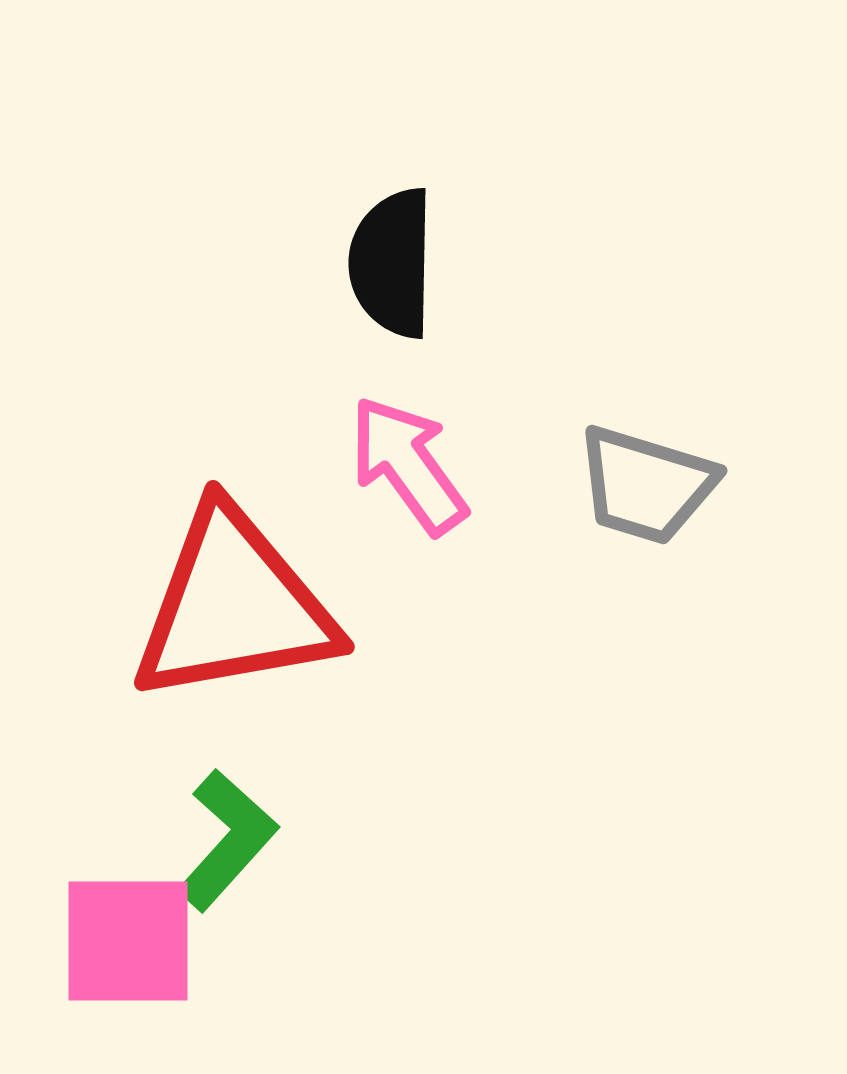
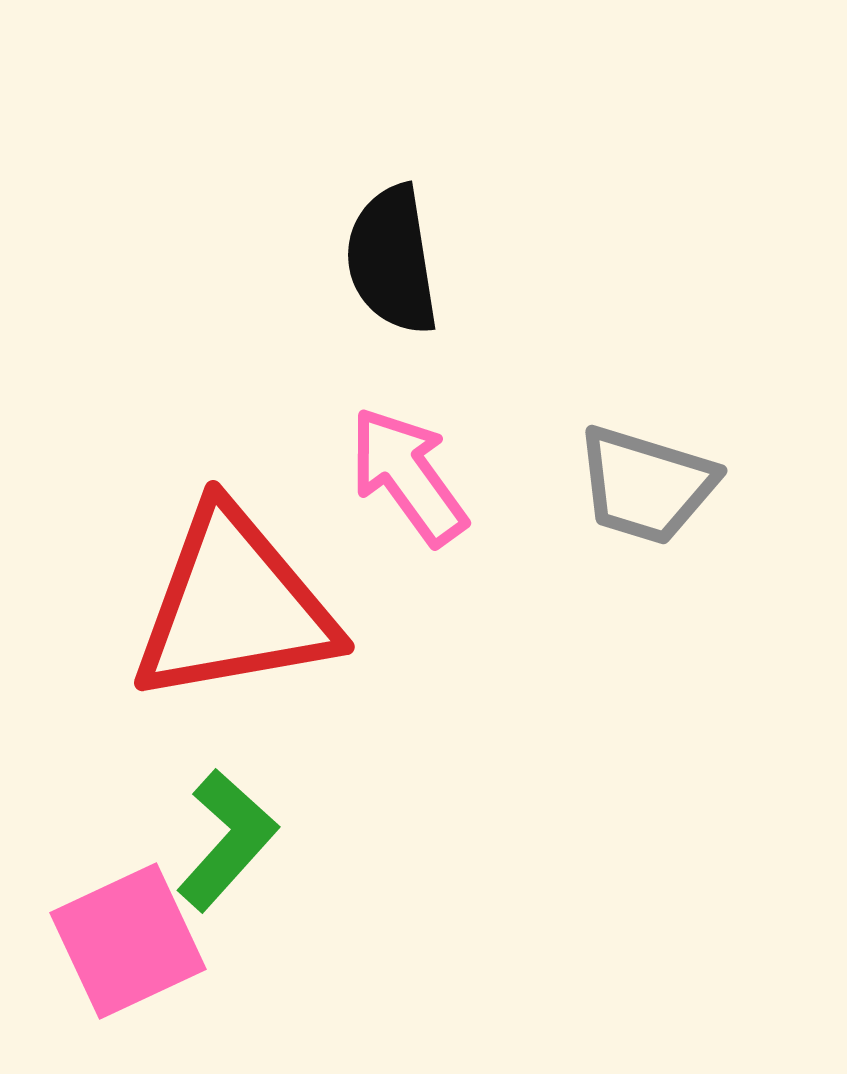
black semicircle: moved 3 px up; rotated 10 degrees counterclockwise
pink arrow: moved 11 px down
pink square: rotated 25 degrees counterclockwise
